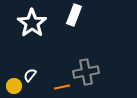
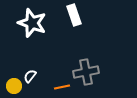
white rectangle: rotated 40 degrees counterclockwise
white star: rotated 16 degrees counterclockwise
white semicircle: moved 1 px down
